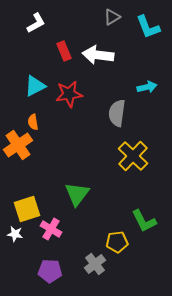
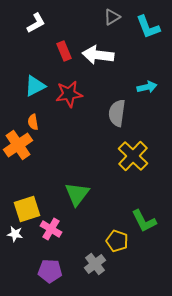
yellow pentagon: moved 1 px up; rotated 25 degrees clockwise
